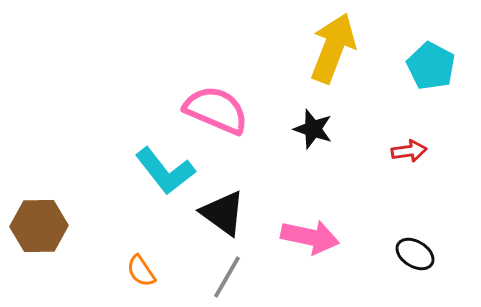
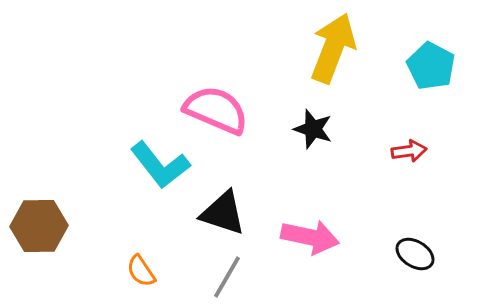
cyan L-shape: moved 5 px left, 6 px up
black triangle: rotated 18 degrees counterclockwise
